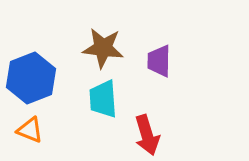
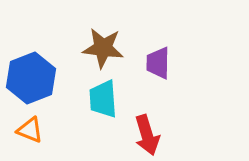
purple trapezoid: moved 1 px left, 2 px down
